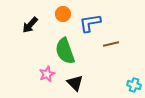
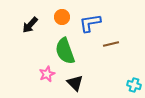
orange circle: moved 1 px left, 3 px down
